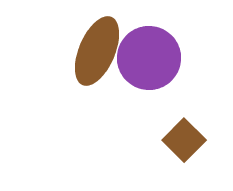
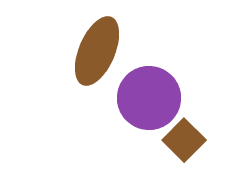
purple circle: moved 40 px down
